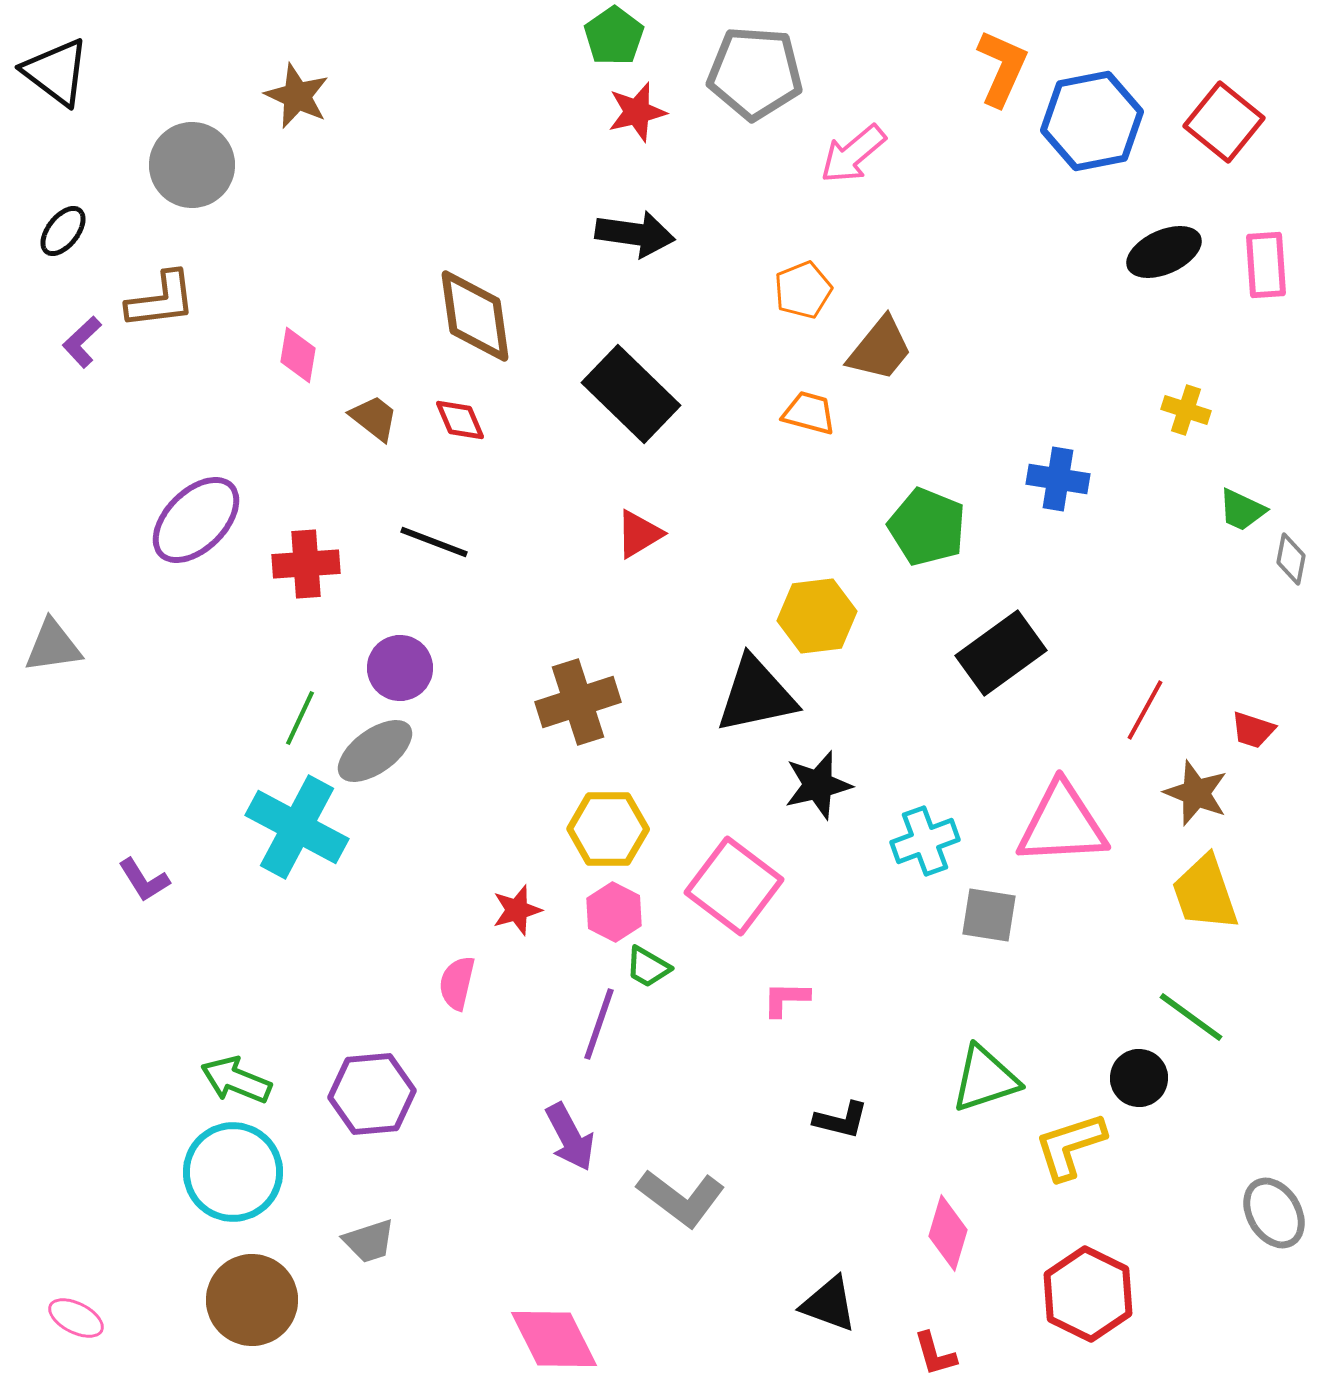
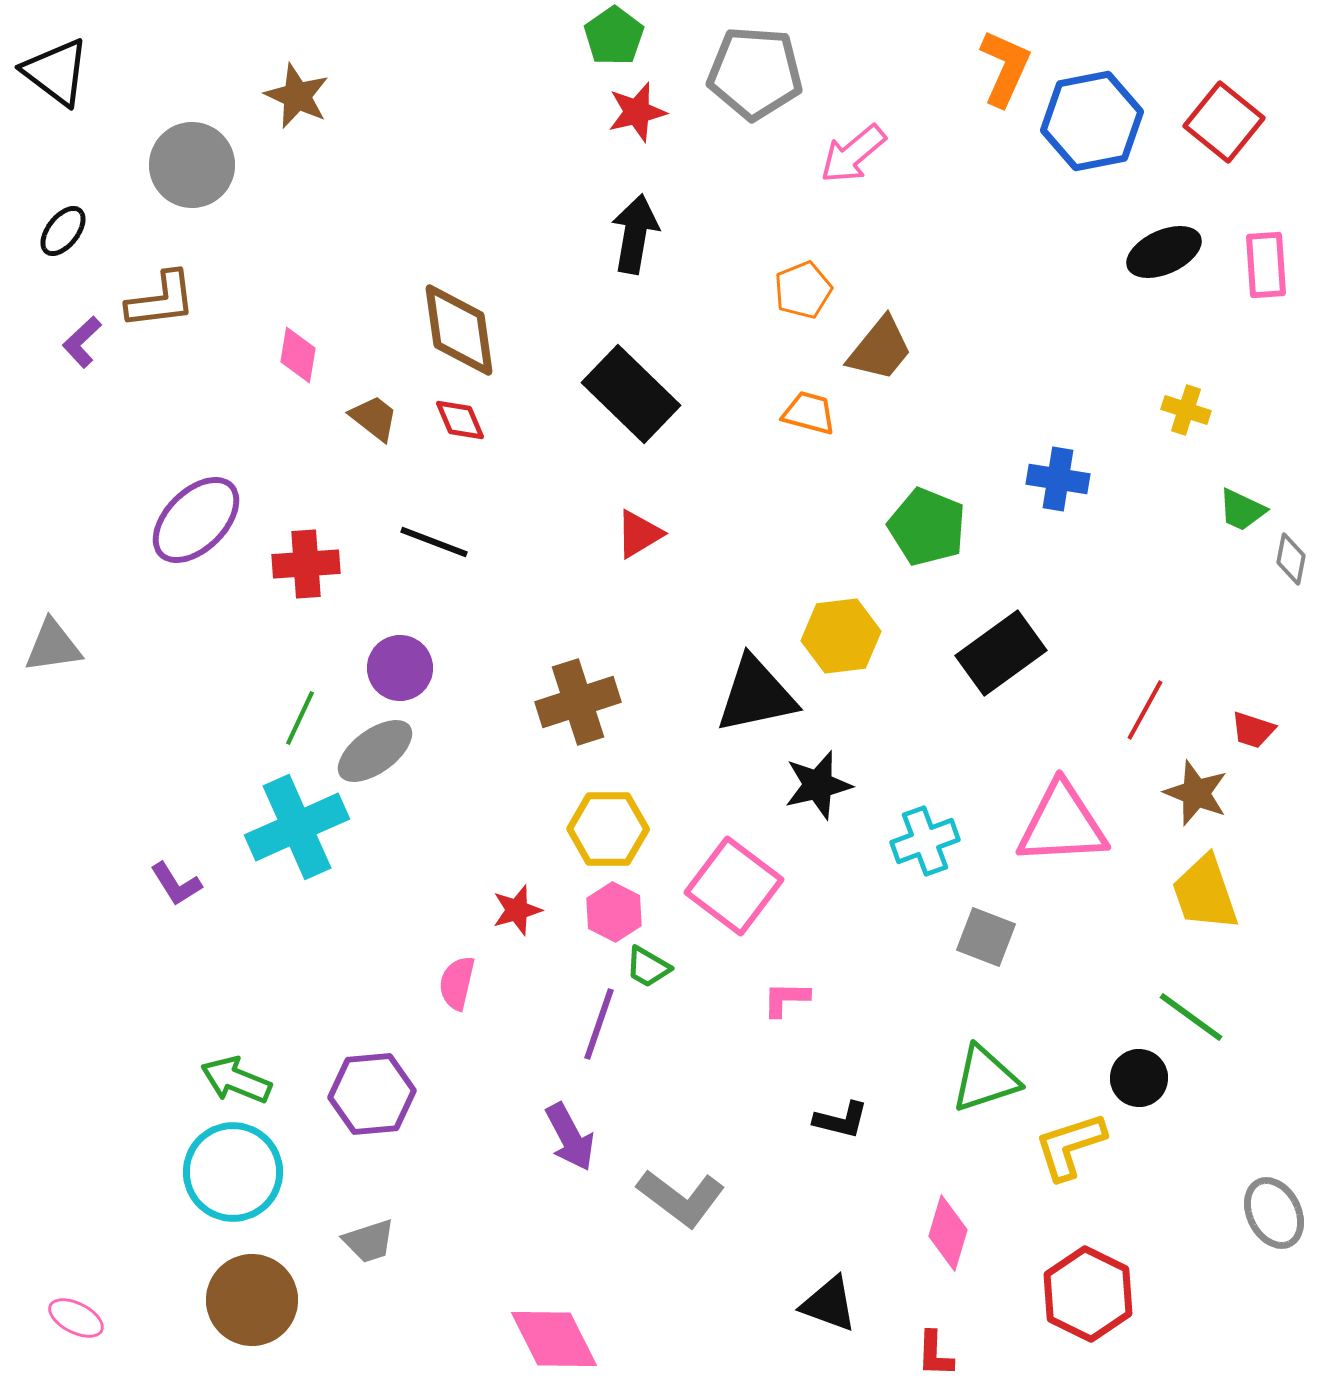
orange L-shape at (1002, 68): moved 3 px right
black arrow at (635, 234): rotated 88 degrees counterclockwise
brown diamond at (475, 316): moved 16 px left, 14 px down
yellow hexagon at (817, 616): moved 24 px right, 20 px down
cyan cross at (297, 827): rotated 38 degrees clockwise
purple L-shape at (144, 880): moved 32 px right, 4 px down
gray square at (989, 915): moved 3 px left, 22 px down; rotated 12 degrees clockwise
gray ellipse at (1274, 1213): rotated 4 degrees clockwise
red L-shape at (935, 1354): rotated 18 degrees clockwise
